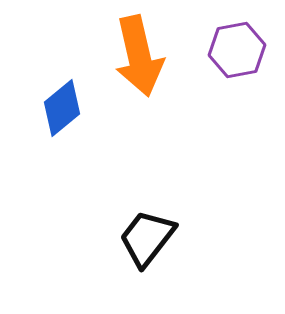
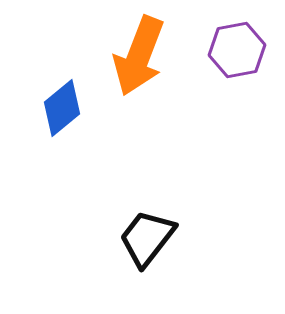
orange arrow: rotated 34 degrees clockwise
